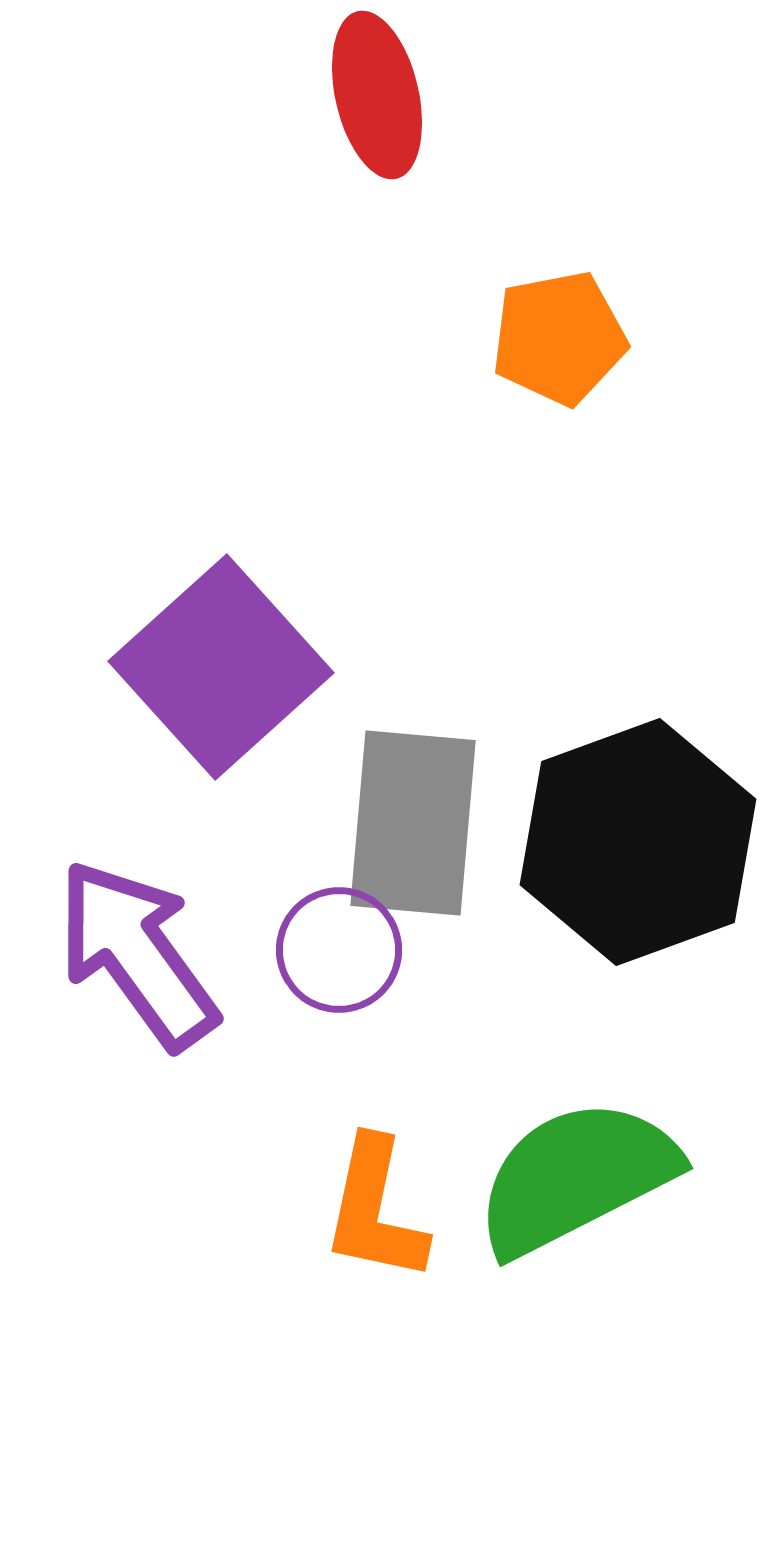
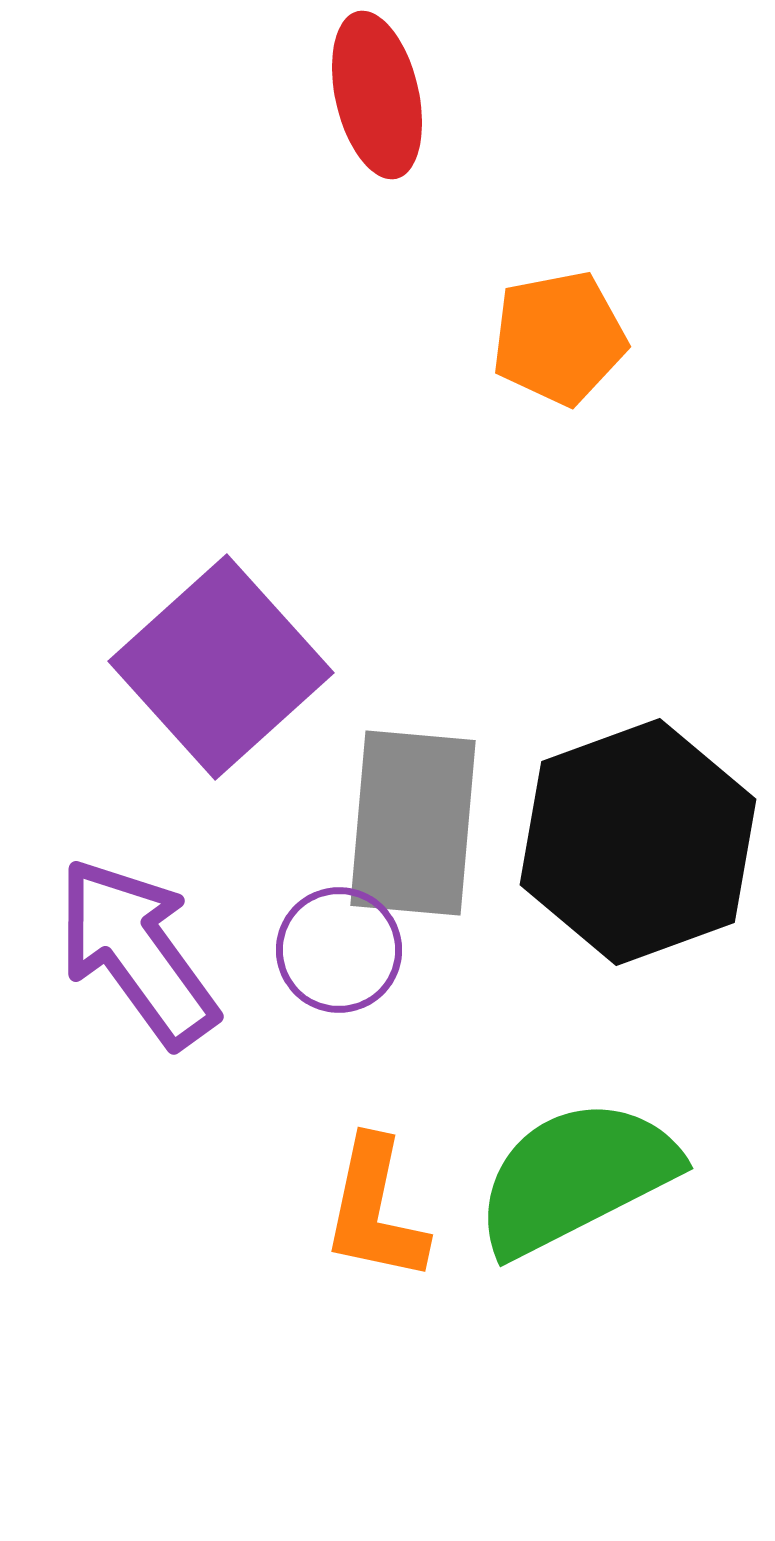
purple arrow: moved 2 px up
